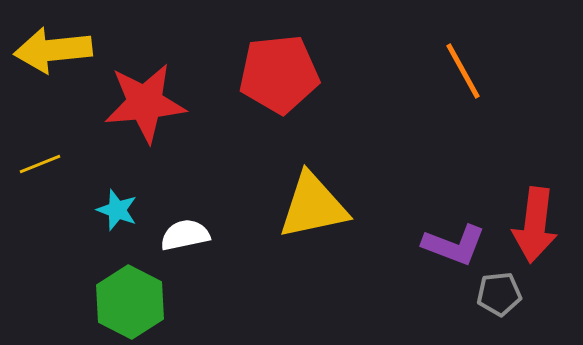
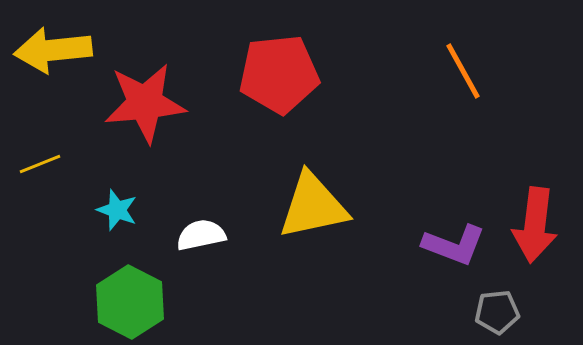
white semicircle: moved 16 px right
gray pentagon: moved 2 px left, 18 px down
